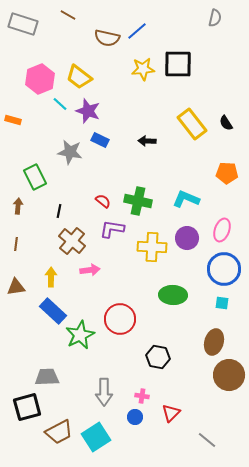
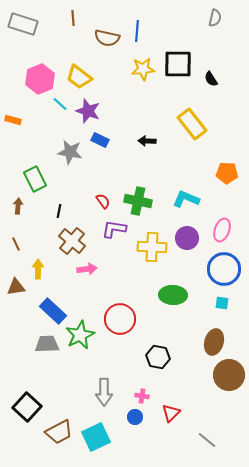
brown line at (68, 15): moved 5 px right, 3 px down; rotated 56 degrees clockwise
blue line at (137, 31): rotated 45 degrees counterclockwise
black semicircle at (226, 123): moved 15 px left, 44 px up
green rectangle at (35, 177): moved 2 px down
red semicircle at (103, 201): rotated 14 degrees clockwise
purple L-shape at (112, 229): moved 2 px right
brown line at (16, 244): rotated 32 degrees counterclockwise
pink arrow at (90, 270): moved 3 px left, 1 px up
yellow arrow at (51, 277): moved 13 px left, 8 px up
gray trapezoid at (47, 377): moved 33 px up
black square at (27, 407): rotated 32 degrees counterclockwise
cyan square at (96, 437): rotated 8 degrees clockwise
